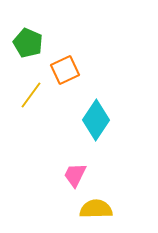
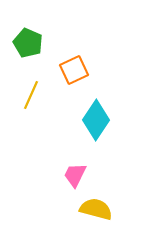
orange square: moved 9 px right
yellow line: rotated 12 degrees counterclockwise
yellow semicircle: rotated 16 degrees clockwise
